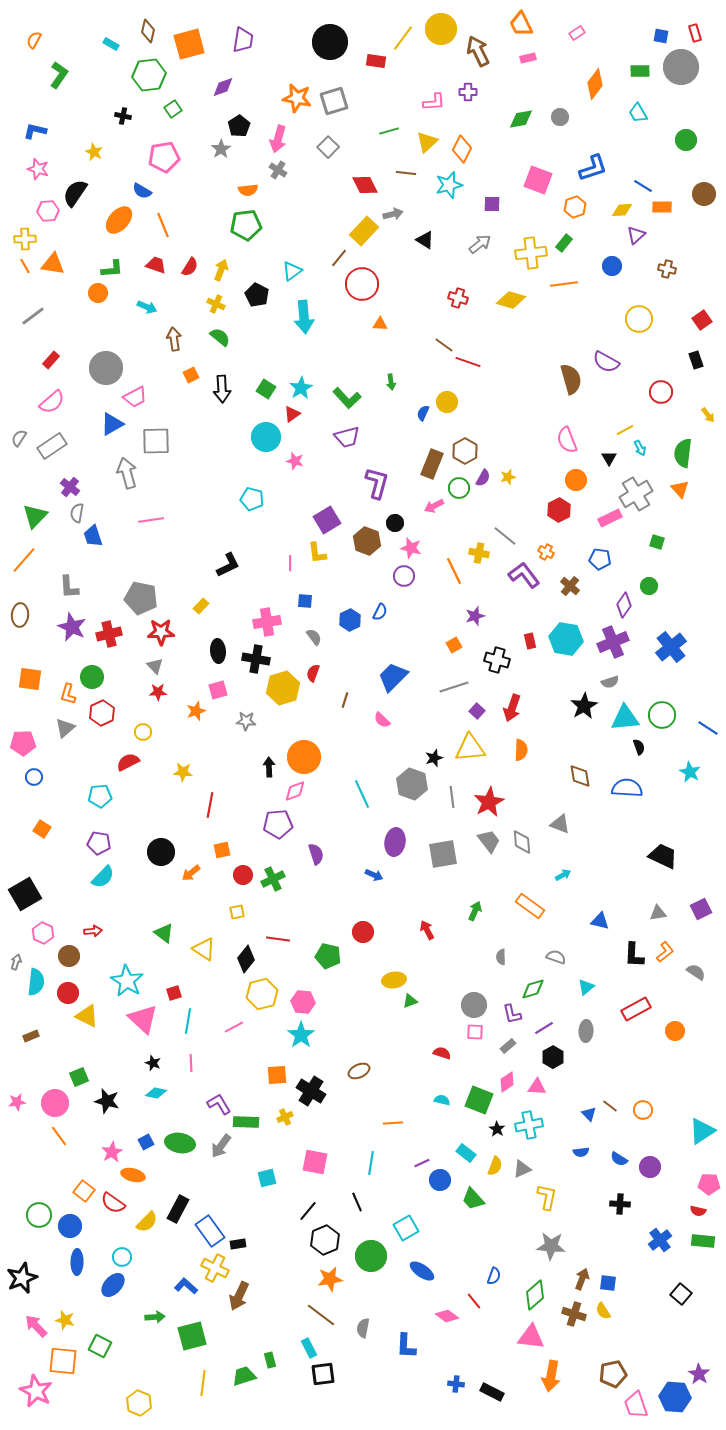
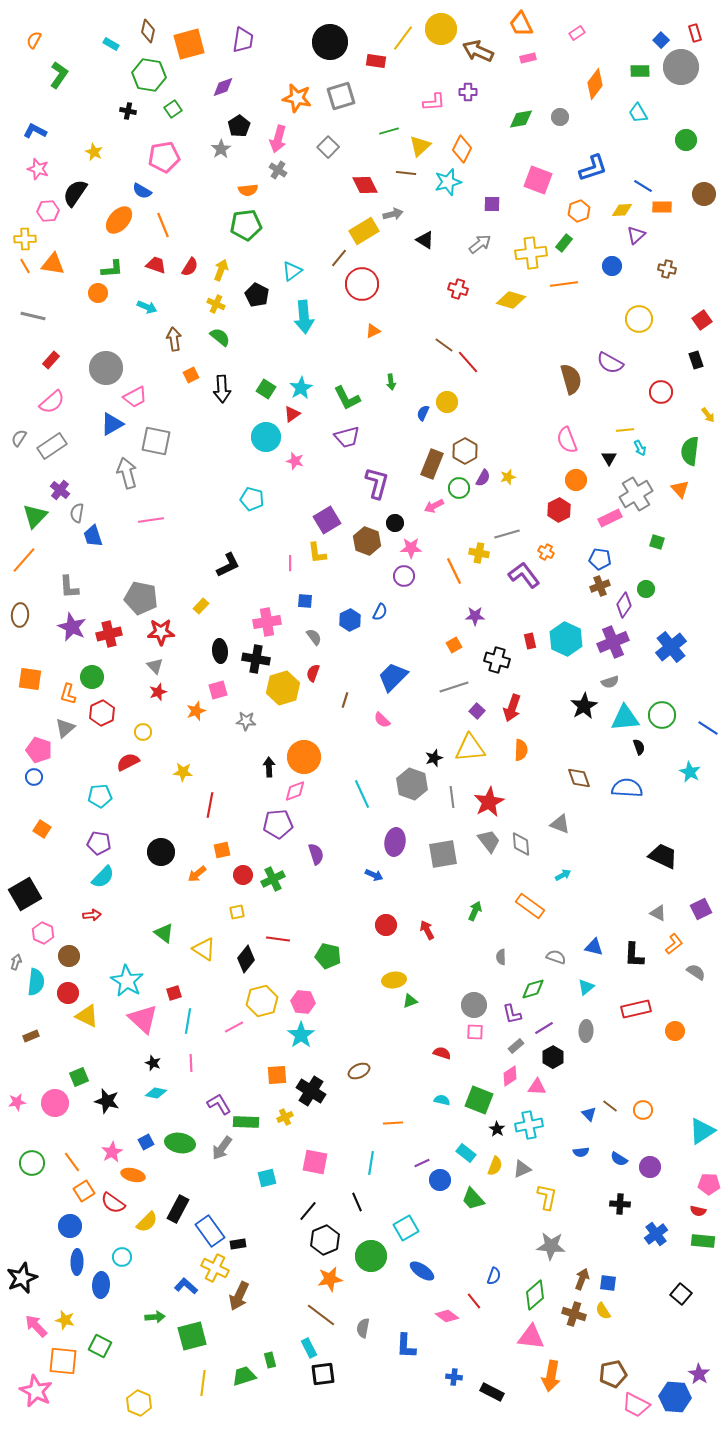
blue square at (661, 36): moved 4 px down; rotated 35 degrees clockwise
brown arrow at (478, 51): rotated 40 degrees counterclockwise
green hexagon at (149, 75): rotated 16 degrees clockwise
gray square at (334, 101): moved 7 px right, 5 px up
black cross at (123, 116): moved 5 px right, 5 px up
blue L-shape at (35, 131): rotated 15 degrees clockwise
yellow triangle at (427, 142): moved 7 px left, 4 px down
cyan star at (449, 185): moved 1 px left, 3 px up
orange hexagon at (575, 207): moved 4 px right, 4 px down
yellow rectangle at (364, 231): rotated 16 degrees clockwise
red cross at (458, 298): moved 9 px up
gray line at (33, 316): rotated 50 degrees clockwise
orange triangle at (380, 324): moved 7 px left, 7 px down; rotated 28 degrees counterclockwise
red line at (468, 362): rotated 30 degrees clockwise
purple semicircle at (606, 362): moved 4 px right, 1 px down
green L-shape at (347, 398): rotated 16 degrees clockwise
yellow line at (625, 430): rotated 24 degrees clockwise
gray square at (156, 441): rotated 12 degrees clockwise
green semicircle at (683, 453): moved 7 px right, 2 px up
purple cross at (70, 487): moved 10 px left, 3 px down
gray line at (505, 536): moved 2 px right, 2 px up; rotated 55 degrees counterclockwise
pink star at (411, 548): rotated 15 degrees counterclockwise
brown cross at (570, 586): moved 30 px right; rotated 30 degrees clockwise
green circle at (649, 586): moved 3 px left, 3 px down
purple star at (475, 616): rotated 18 degrees clockwise
cyan hexagon at (566, 639): rotated 16 degrees clockwise
black ellipse at (218, 651): moved 2 px right
red star at (158, 692): rotated 18 degrees counterclockwise
pink pentagon at (23, 743): moved 16 px right, 7 px down; rotated 20 degrees clockwise
brown diamond at (580, 776): moved 1 px left, 2 px down; rotated 10 degrees counterclockwise
gray diamond at (522, 842): moved 1 px left, 2 px down
orange arrow at (191, 873): moved 6 px right, 1 px down
gray triangle at (658, 913): rotated 36 degrees clockwise
blue triangle at (600, 921): moved 6 px left, 26 px down
red arrow at (93, 931): moved 1 px left, 16 px up
red circle at (363, 932): moved 23 px right, 7 px up
orange L-shape at (665, 952): moved 9 px right, 8 px up
yellow hexagon at (262, 994): moved 7 px down
red rectangle at (636, 1009): rotated 16 degrees clockwise
gray rectangle at (508, 1046): moved 8 px right
pink diamond at (507, 1082): moved 3 px right, 6 px up
orange line at (59, 1136): moved 13 px right, 26 px down
gray arrow at (221, 1146): moved 1 px right, 2 px down
orange square at (84, 1191): rotated 20 degrees clockwise
green circle at (39, 1215): moved 7 px left, 52 px up
blue cross at (660, 1240): moved 4 px left, 6 px up
blue ellipse at (113, 1285): moved 12 px left; rotated 40 degrees counterclockwise
blue cross at (456, 1384): moved 2 px left, 7 px up
pink trapezoid at (636, 1405): rotated 44 degrees counterclockwise
